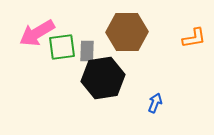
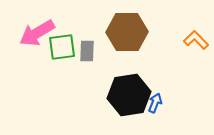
orange L-shape: moved 2 px right, 2 px down; rotated 125 degrees counterclockwise
black hexagon: moved 26 px right, 17 px down
